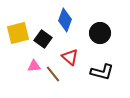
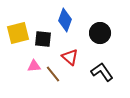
black square: rotated 30 degrees counterclockwise
black L-shape: rotated 140 degrees counterclockwise
